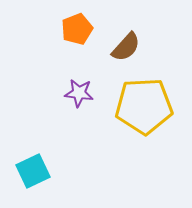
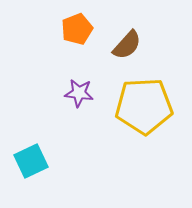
brown semicircle: moved 1 px right, 2 px up
cyan square: moved 2 px left, 10 px up
